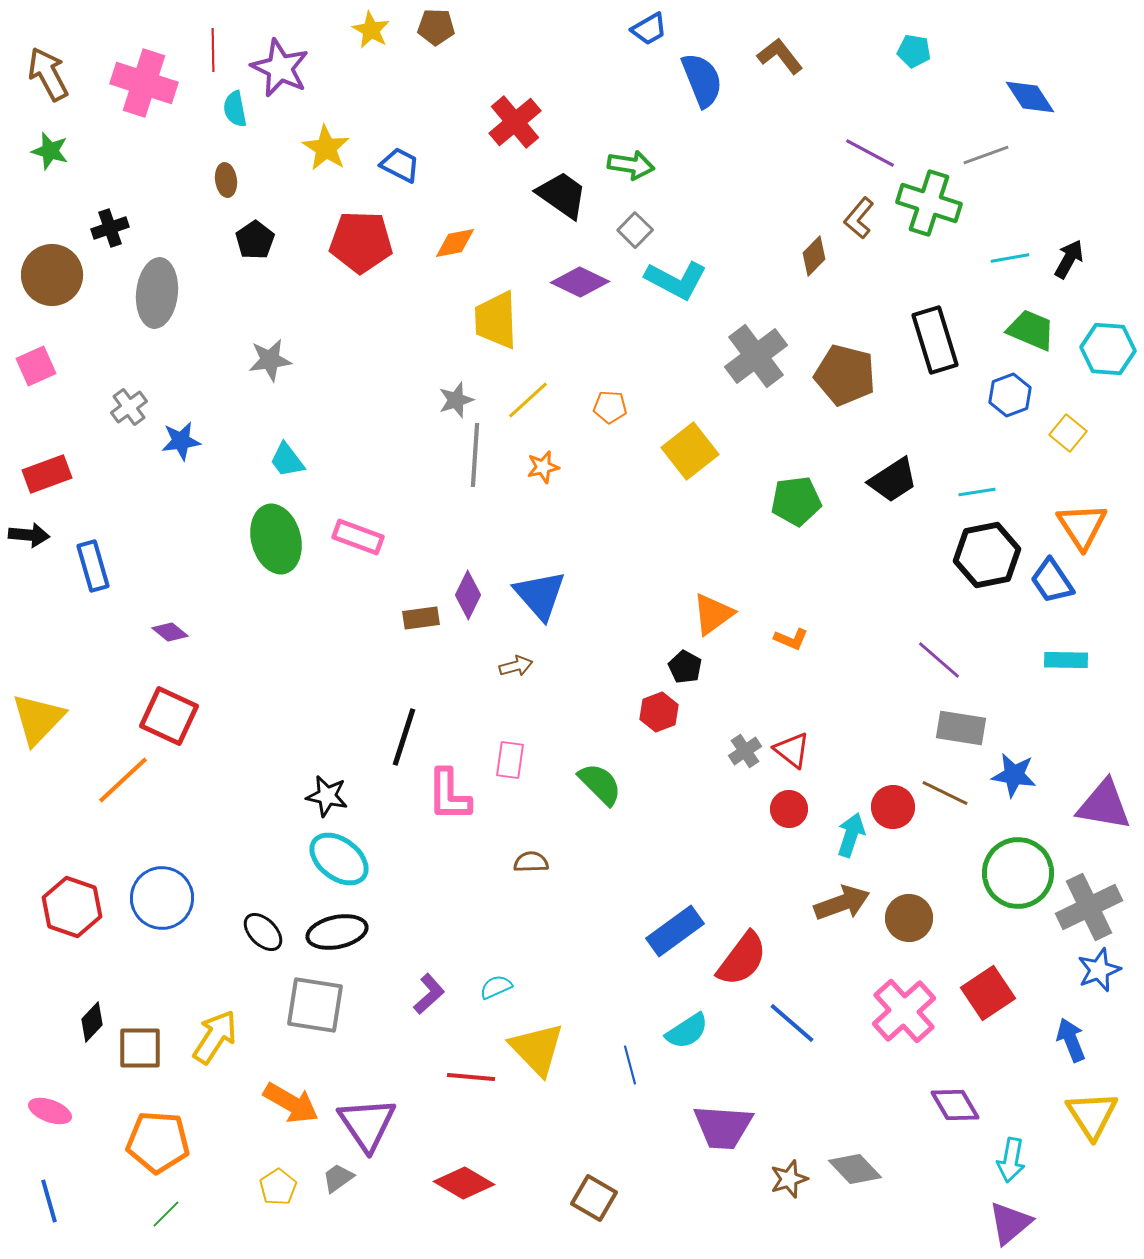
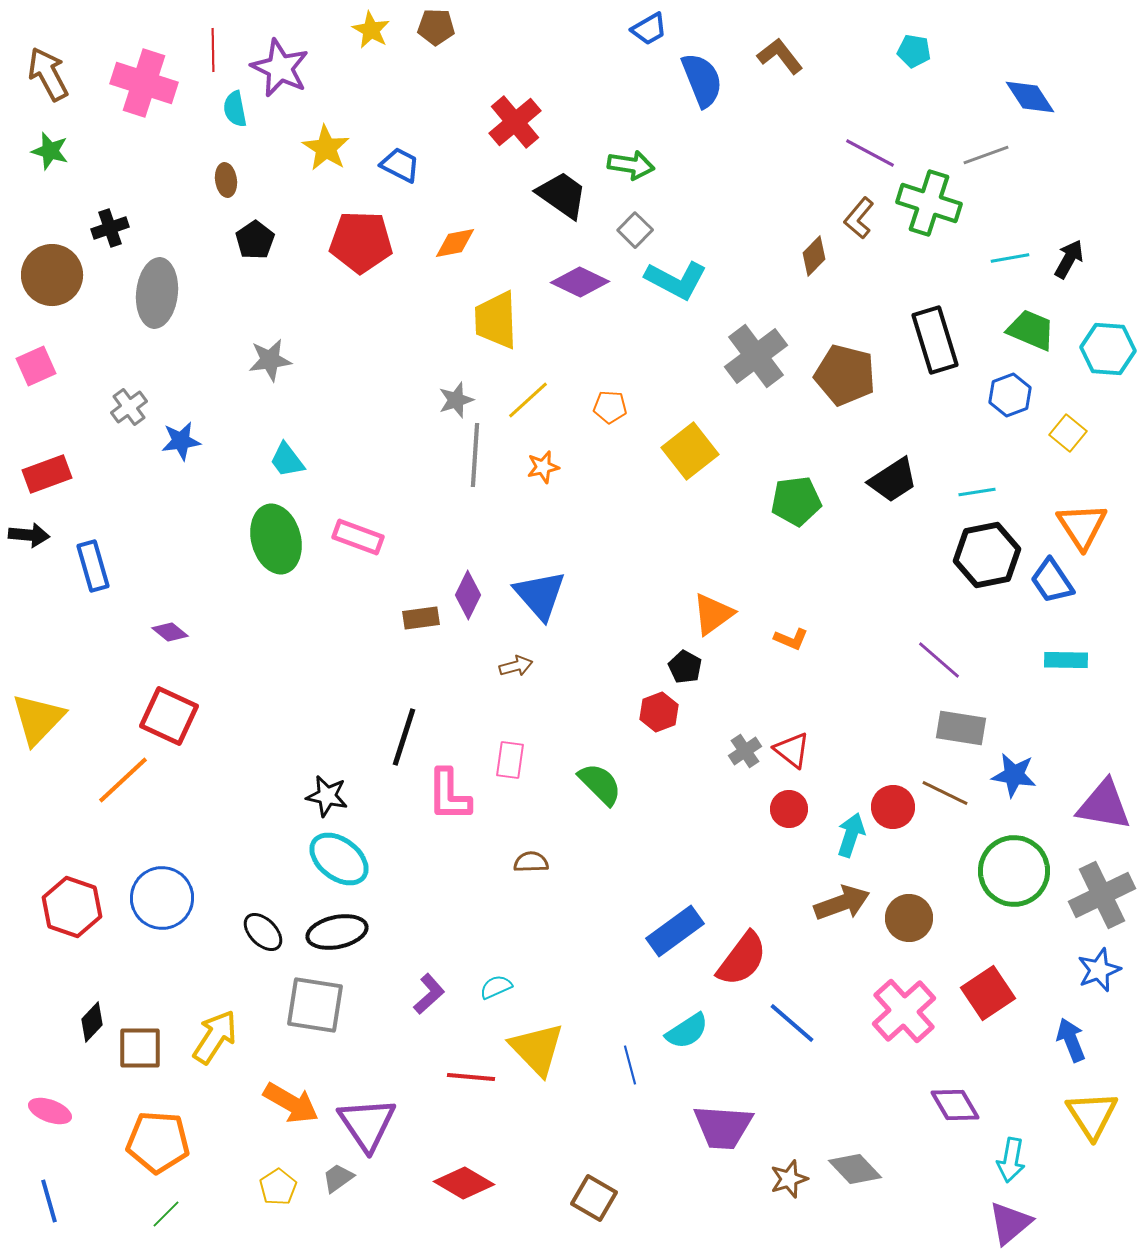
green circle at (1018, 873): moved 4 px left, 2 px up
gray cross at (1089, 907): moved 13 px right, 12 px up
